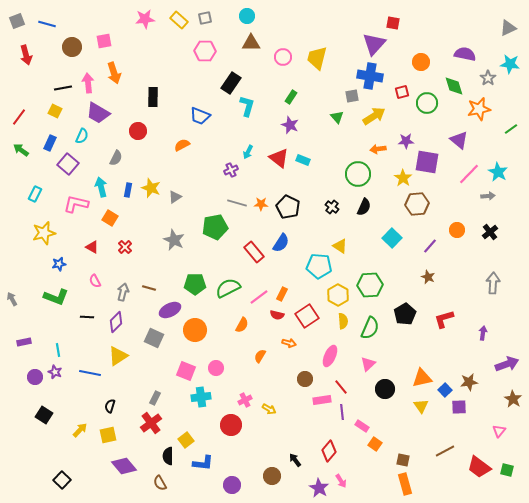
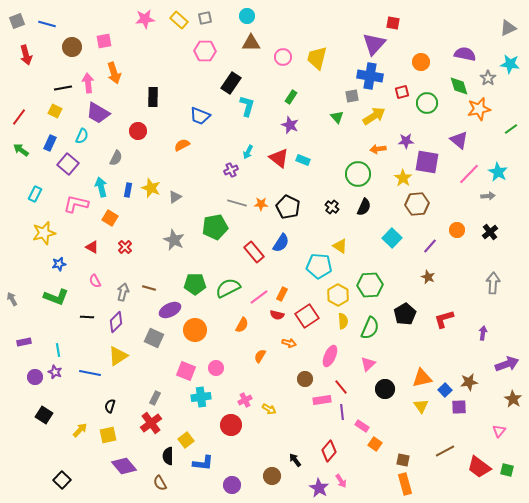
green diamond at (454, 86): moved 5 px right
